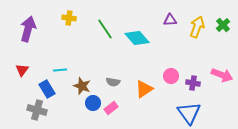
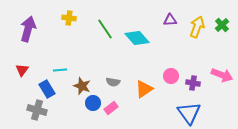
green cross: moved 1 px left
